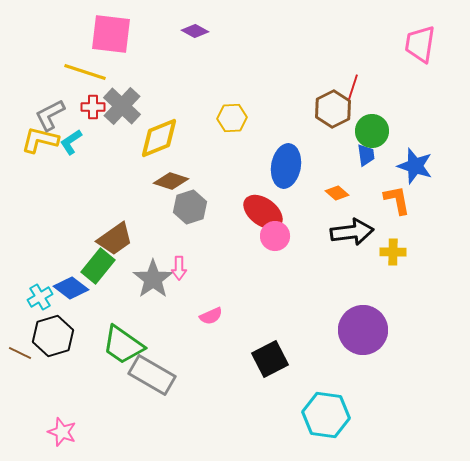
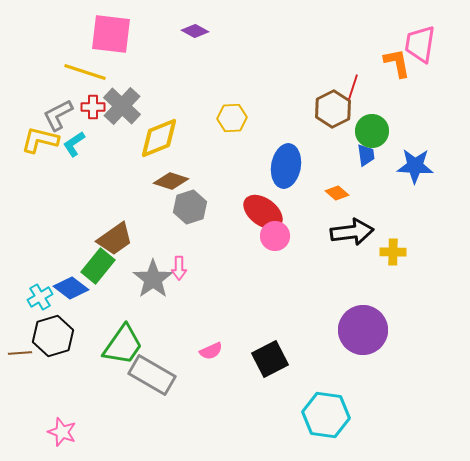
gray L-shape: moved 8 px right
cyan L-shape: moved 3 px right, 2 px down
blue star: rotated 15 degrees counterclockwise
orange L-shape: moved 137 px up
pink semicircle: moved 35 px down
green trapezoid: rotated 90 degrees counterclockwise
brown line: rotated 30 degrees counterclockwise
